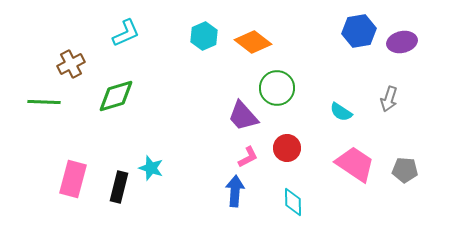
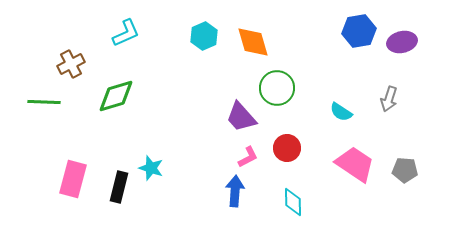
orange diamond: rotated 36 degrees clockwise
purple trapezoid: moved 2 px left, 1 px down
